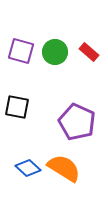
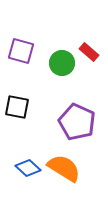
green circle: moved 7 px right, 11 px down
